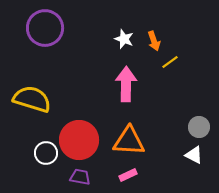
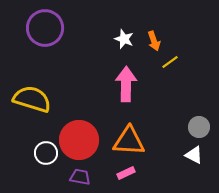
pink rectangle: moved 2 px left, 2 px up
